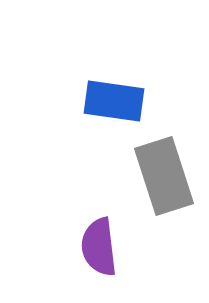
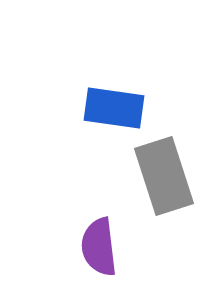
blue rectangle: moved 7 px down
